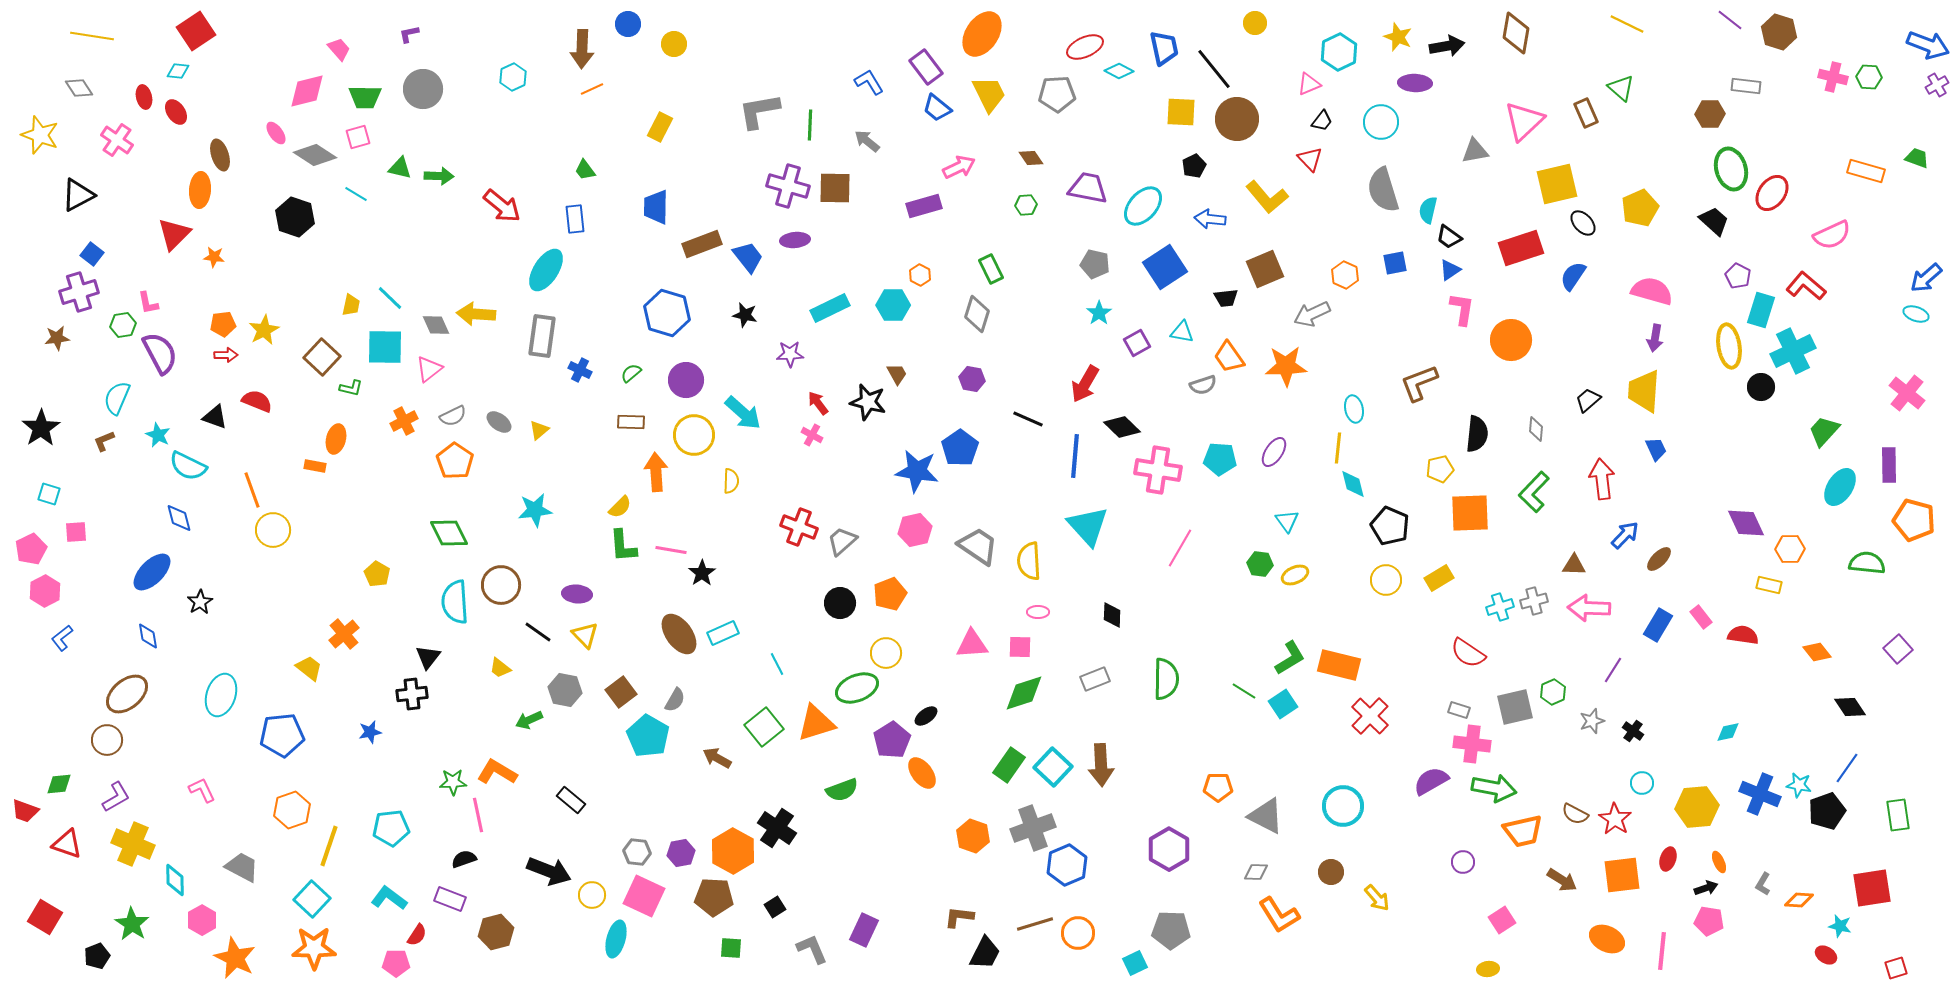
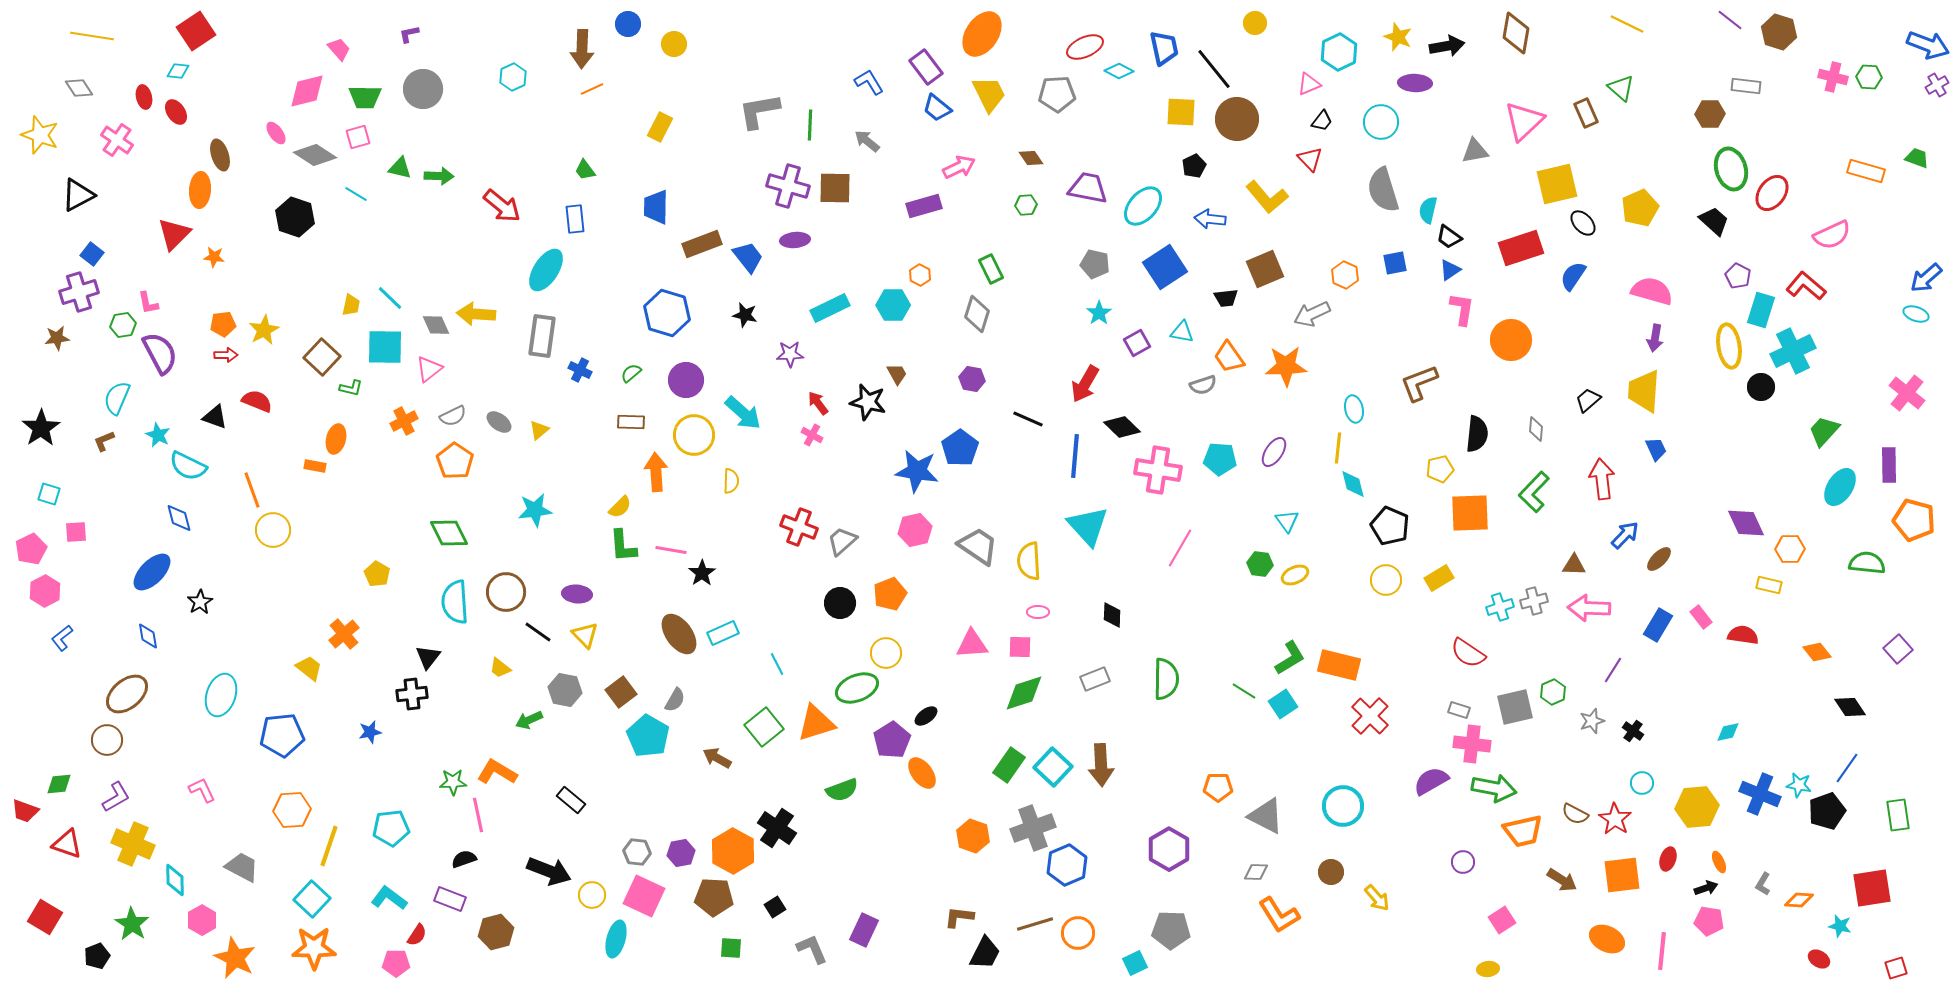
brown circle at (501, 585): moved 5 px right, 7 px down
orange hexagon at (292, 810): rotated 15 degrees clockwise
red ellipse at (1826, 955): moved 7 px left, 4 px down
